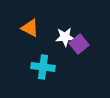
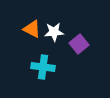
orange triangle: moved 2 px right, 1 px down
white star: moved 11 px left, 5 px up
